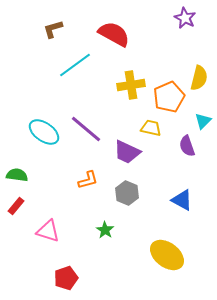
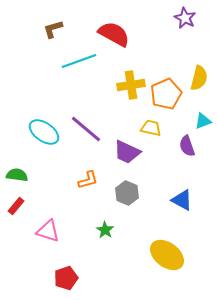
cyan line: moved 4 px right, 4 px up; rotated 16 degrees clockwise
orange pentagon: moved 3 px left, 3 px up
cyan triangle: rotated 24 degrees clockwise
